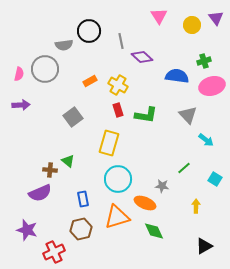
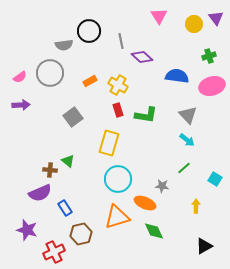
yellow circle: moved 2 px right, 1 px up
green cross: moved 5 px right, 5 px up
gray circle: moved 5 px right, 4 px down
pink semicircle: moved 1 px right, 3 px down; rotated 40 degrees clockwise
cyan arrow: moved 19 px left
blue rectangle: moved 18 px left, 9 px down; rotated 21 degrees counterclockwise
brown hexagon: moved 5 px down
